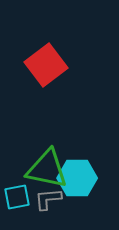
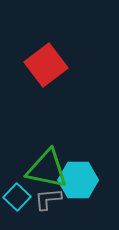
cyan hexagon: moved 1 px right, 2 px down
cyan square: rotated 36 degrees counterclockwise
